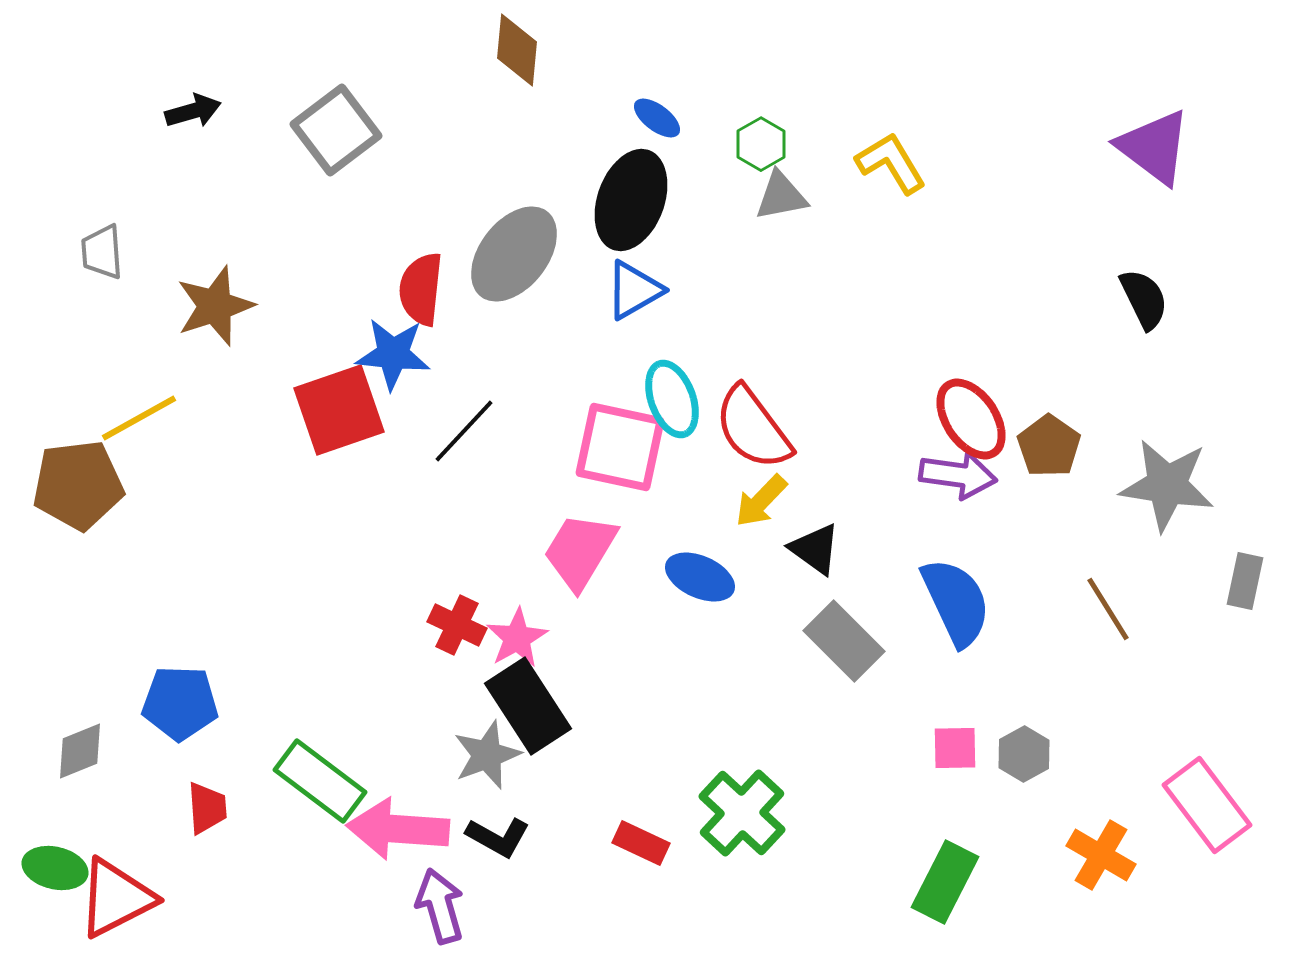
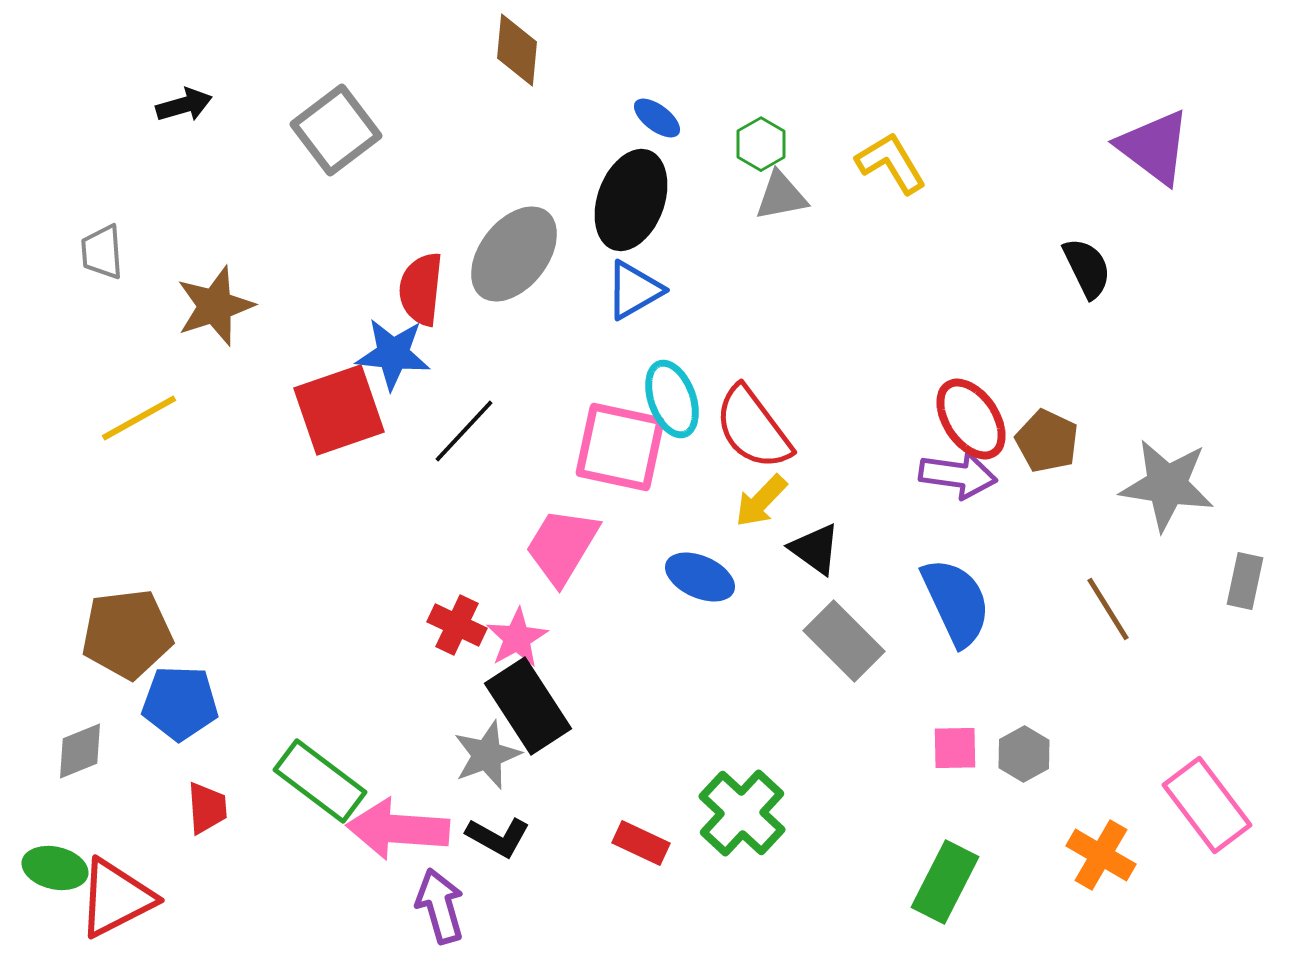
black arrow at (193, 111): moved 9 px left, 6 px up
black semicircle at (1144, 299): moved 57 px left, 31 px up
brown pentagon at (1049, 446): moved 2 px left, 5 px up; rotated 10 degrees counterclockwise
brown pentagon at (78, 485): moved 49 px right, 149 px down
pink trapezoid at (580, 551): moved 18 px left, 5 px up
